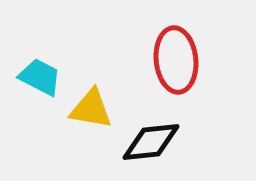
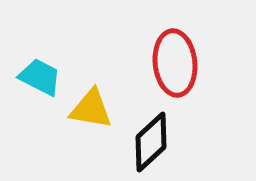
red ellipse: moved 1 px left, 3 px down
black diamond: rotated 36 degrees counterclockwise
